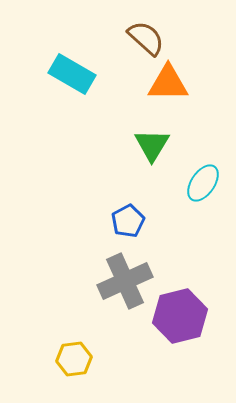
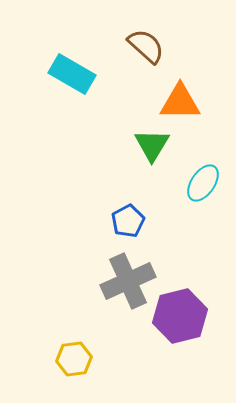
brown semicircle: moved 8 px down
orange triangle: moved 12 px right, 19 px down
gray cross: moved 3 px right
